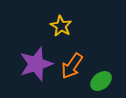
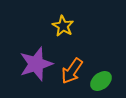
yellow star: moved 2 px right
orange arrow: moved 5 px down
